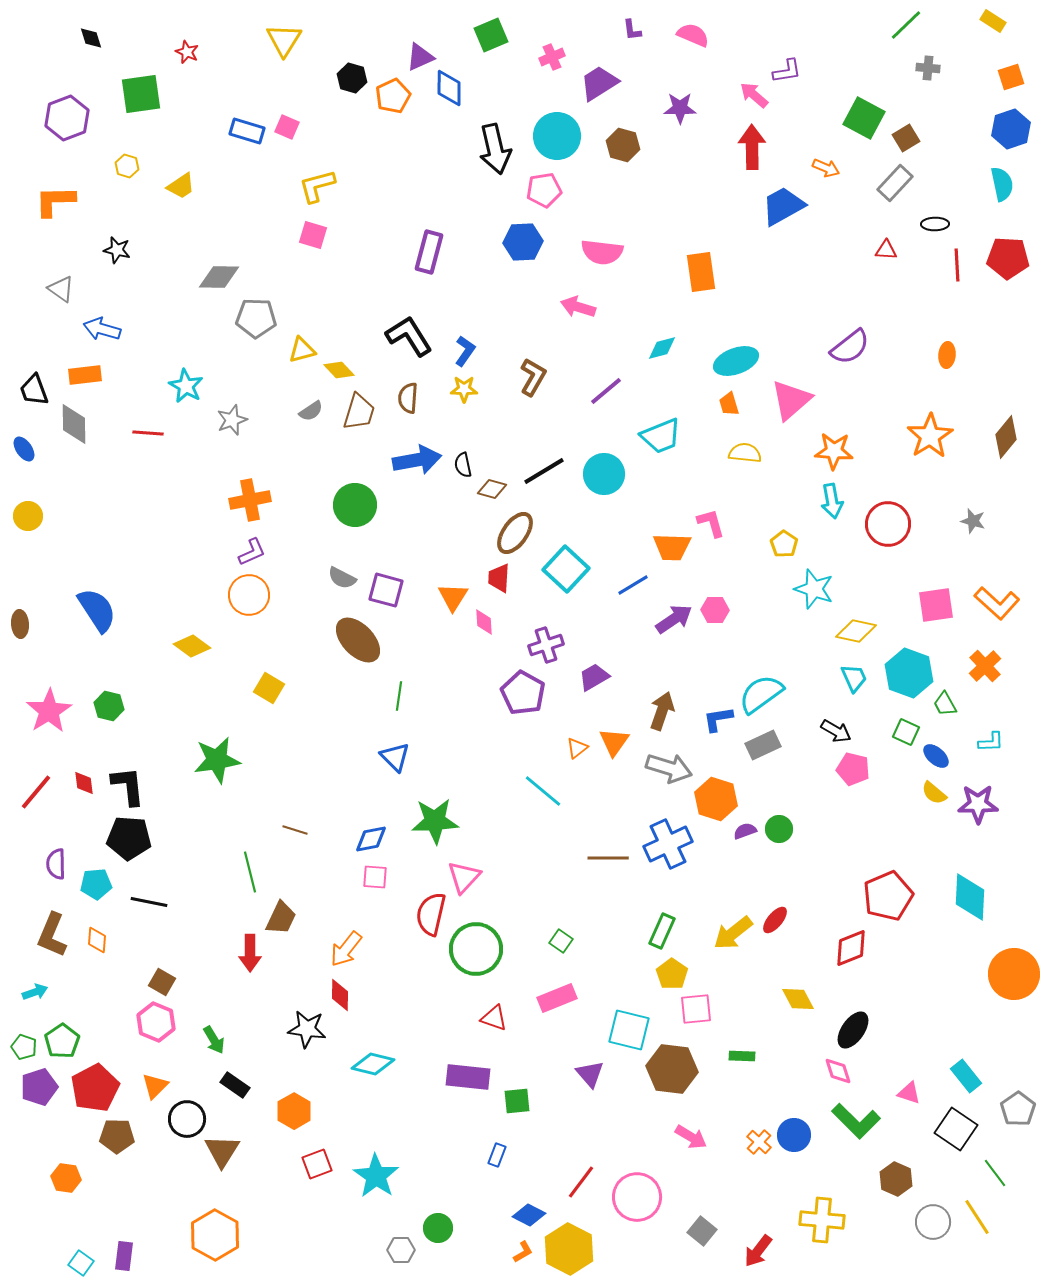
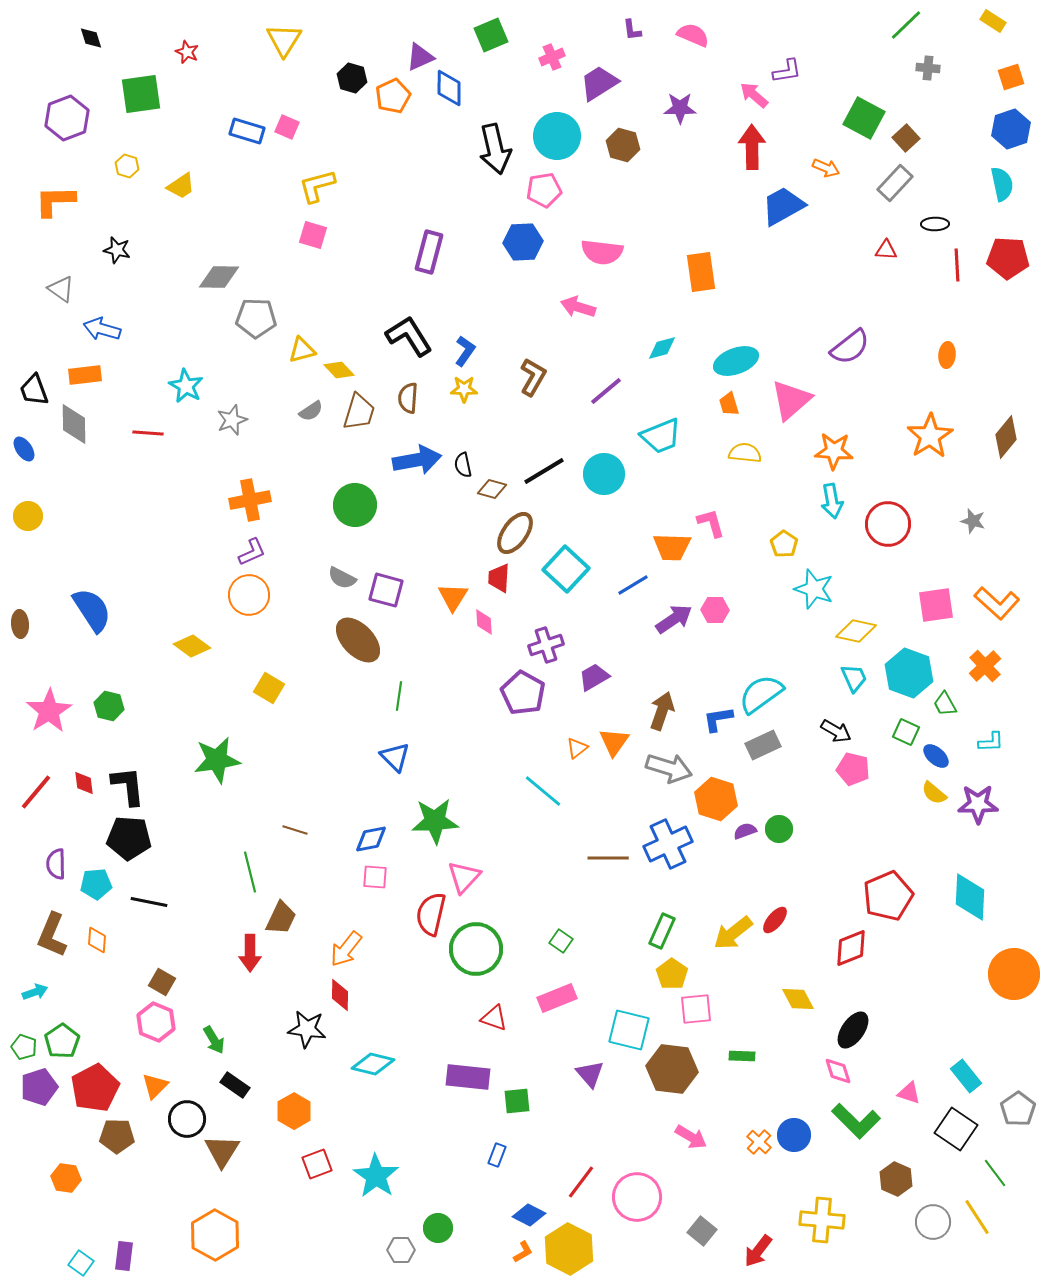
brown square at (906, 138): rotated 12 degrees counterclockwise
blue semicircle at (97, 610): moved 5 px left
